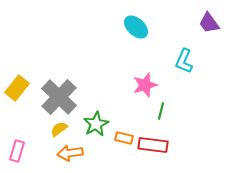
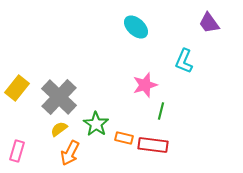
green star: rotated 10 degrees counterclockwise
orange arrow: rotated 55 degrees counterclockwise
